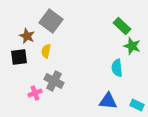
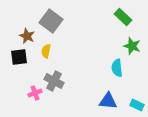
green rectangle: moved 1 px right, 9 px up
